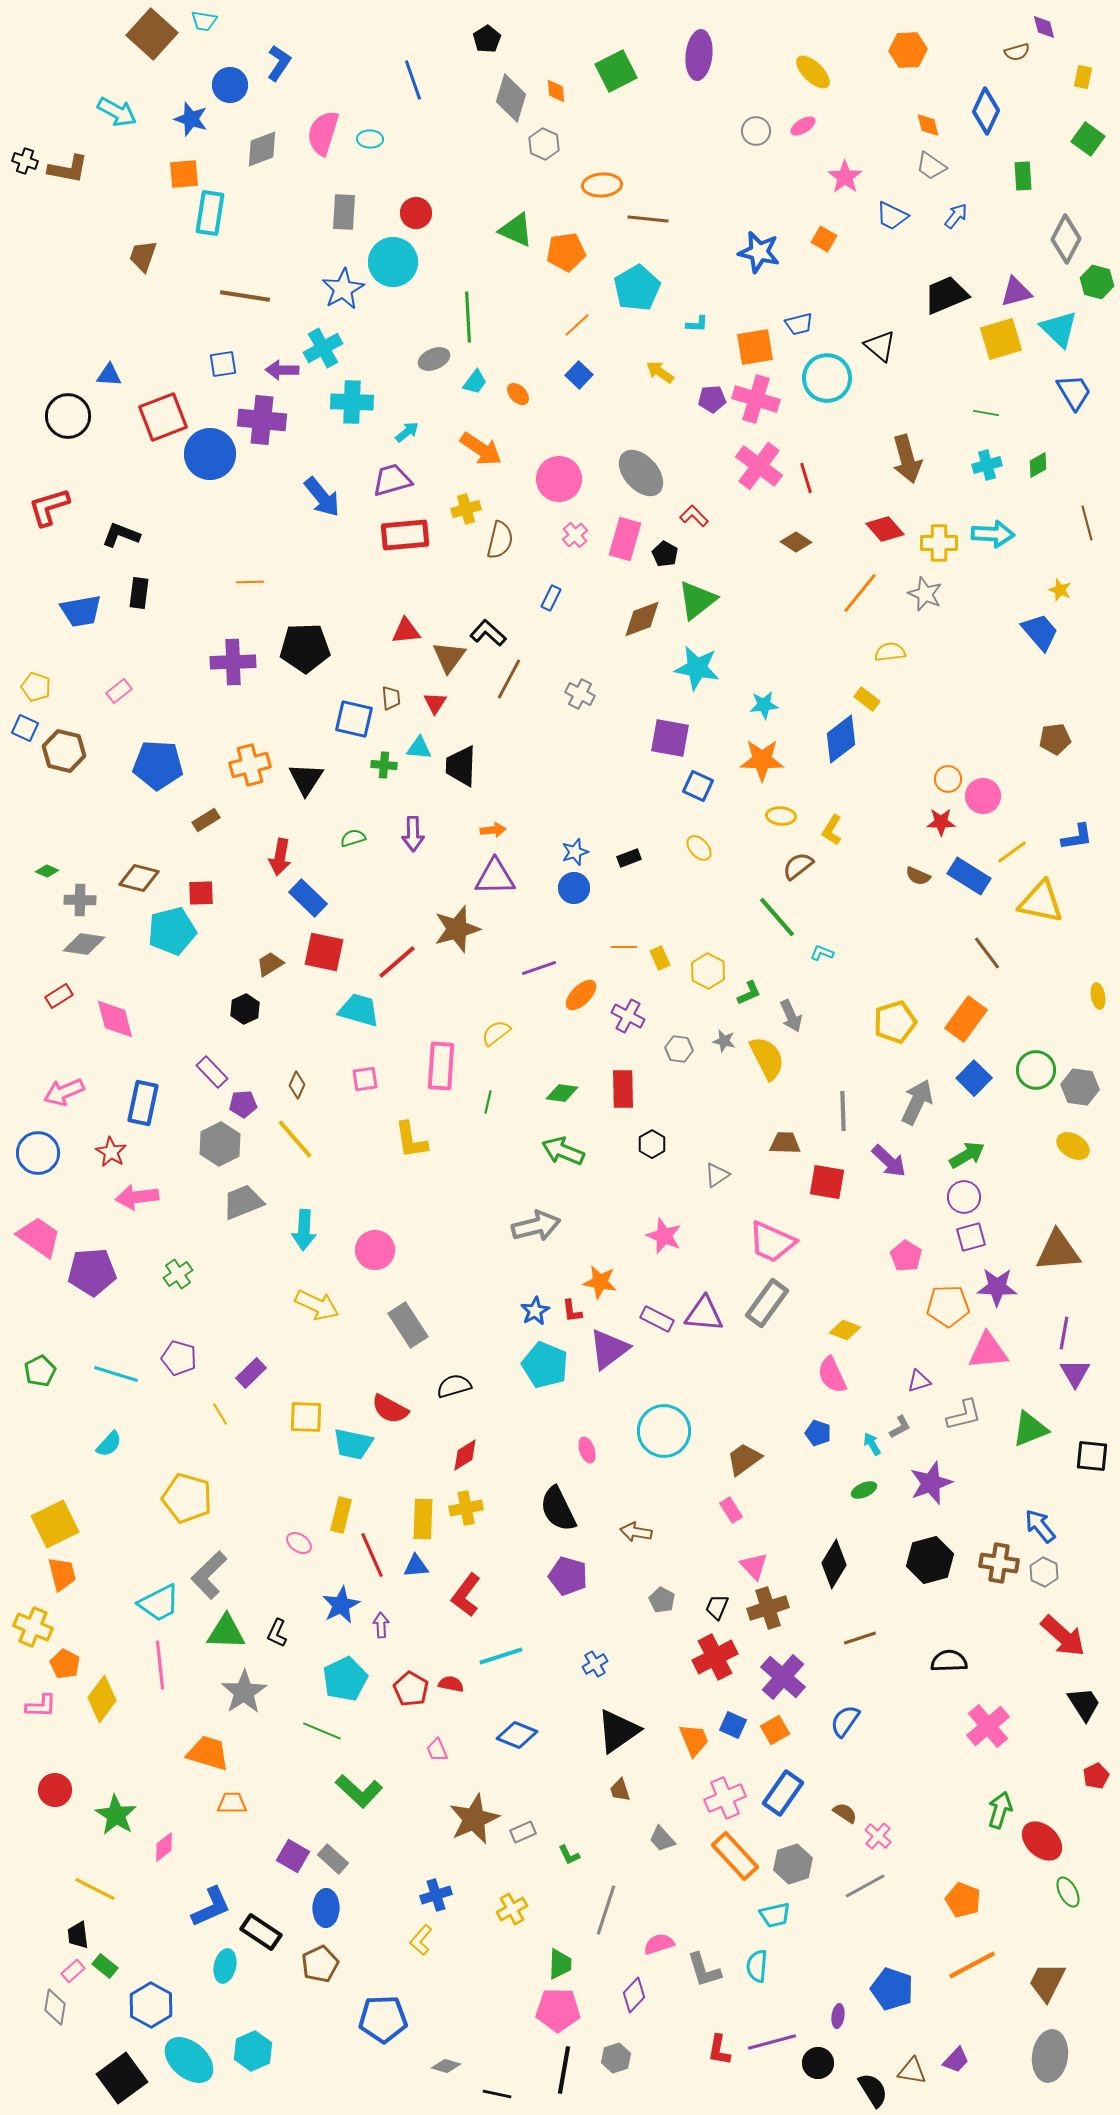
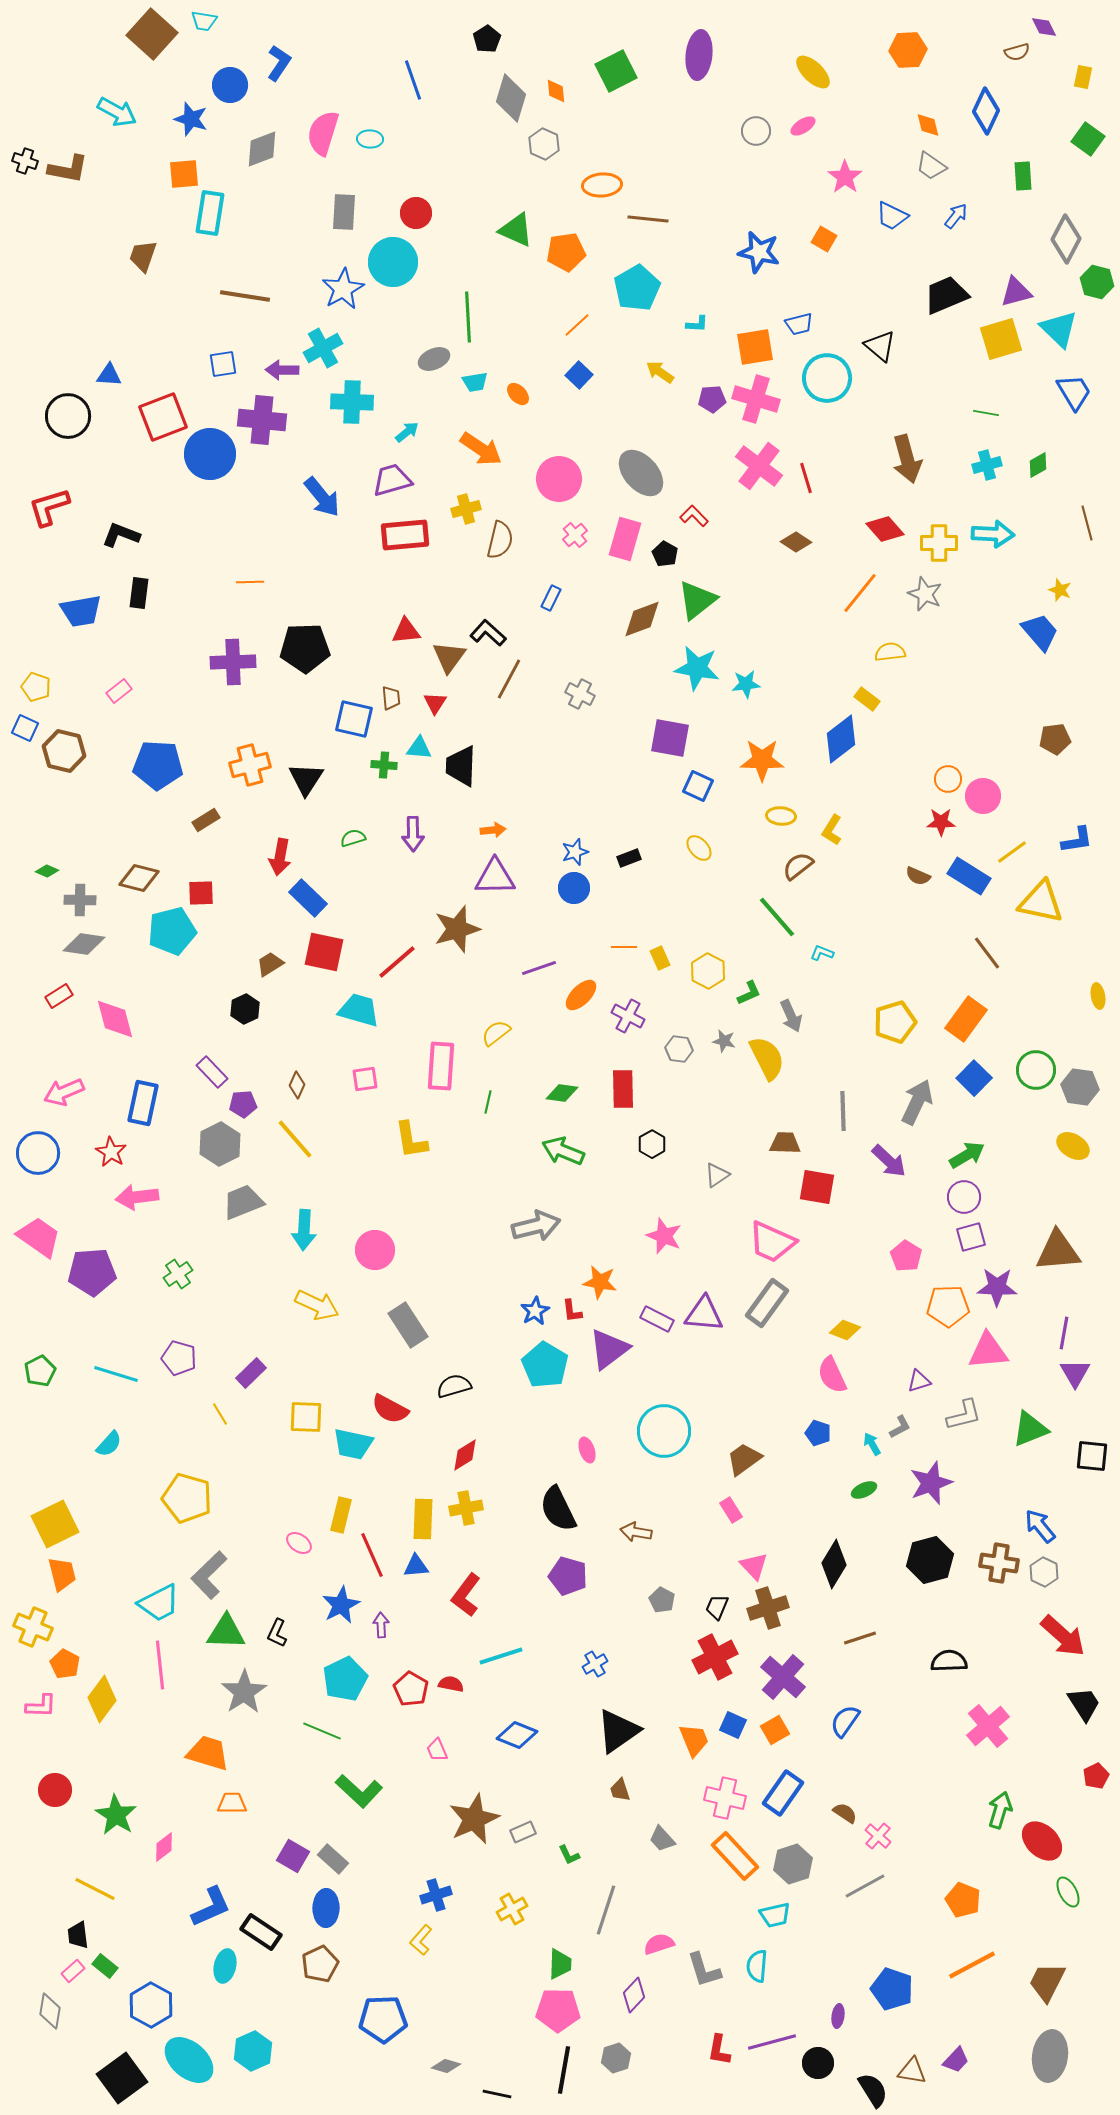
purple diamond at (1044, 27): rotated 12 degrees counterclockwise
cyan trapezoid at (475, 382): rotated 44 degrees clockwise
cyan star at (764, 705): moved 18 px left, 21 px up
blue L-shape at (1077, 837): moved 3 px down
red square at (827, 1182): moved 10 px left, 5 px down
cyan pentagon at (545, 1365): rotated 9 degrees clockwise
pink cross at (725, 1798): rotated 36 degrees clockwise
gray diamond at (55, 2007): moved 5 px left, 4 px down
